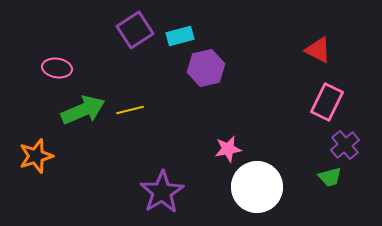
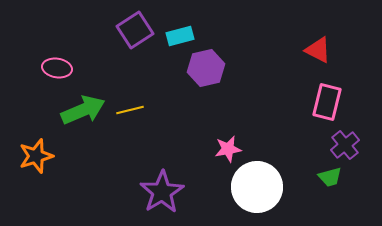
pink rectangle: rotated 12 degrees counterclockwise
